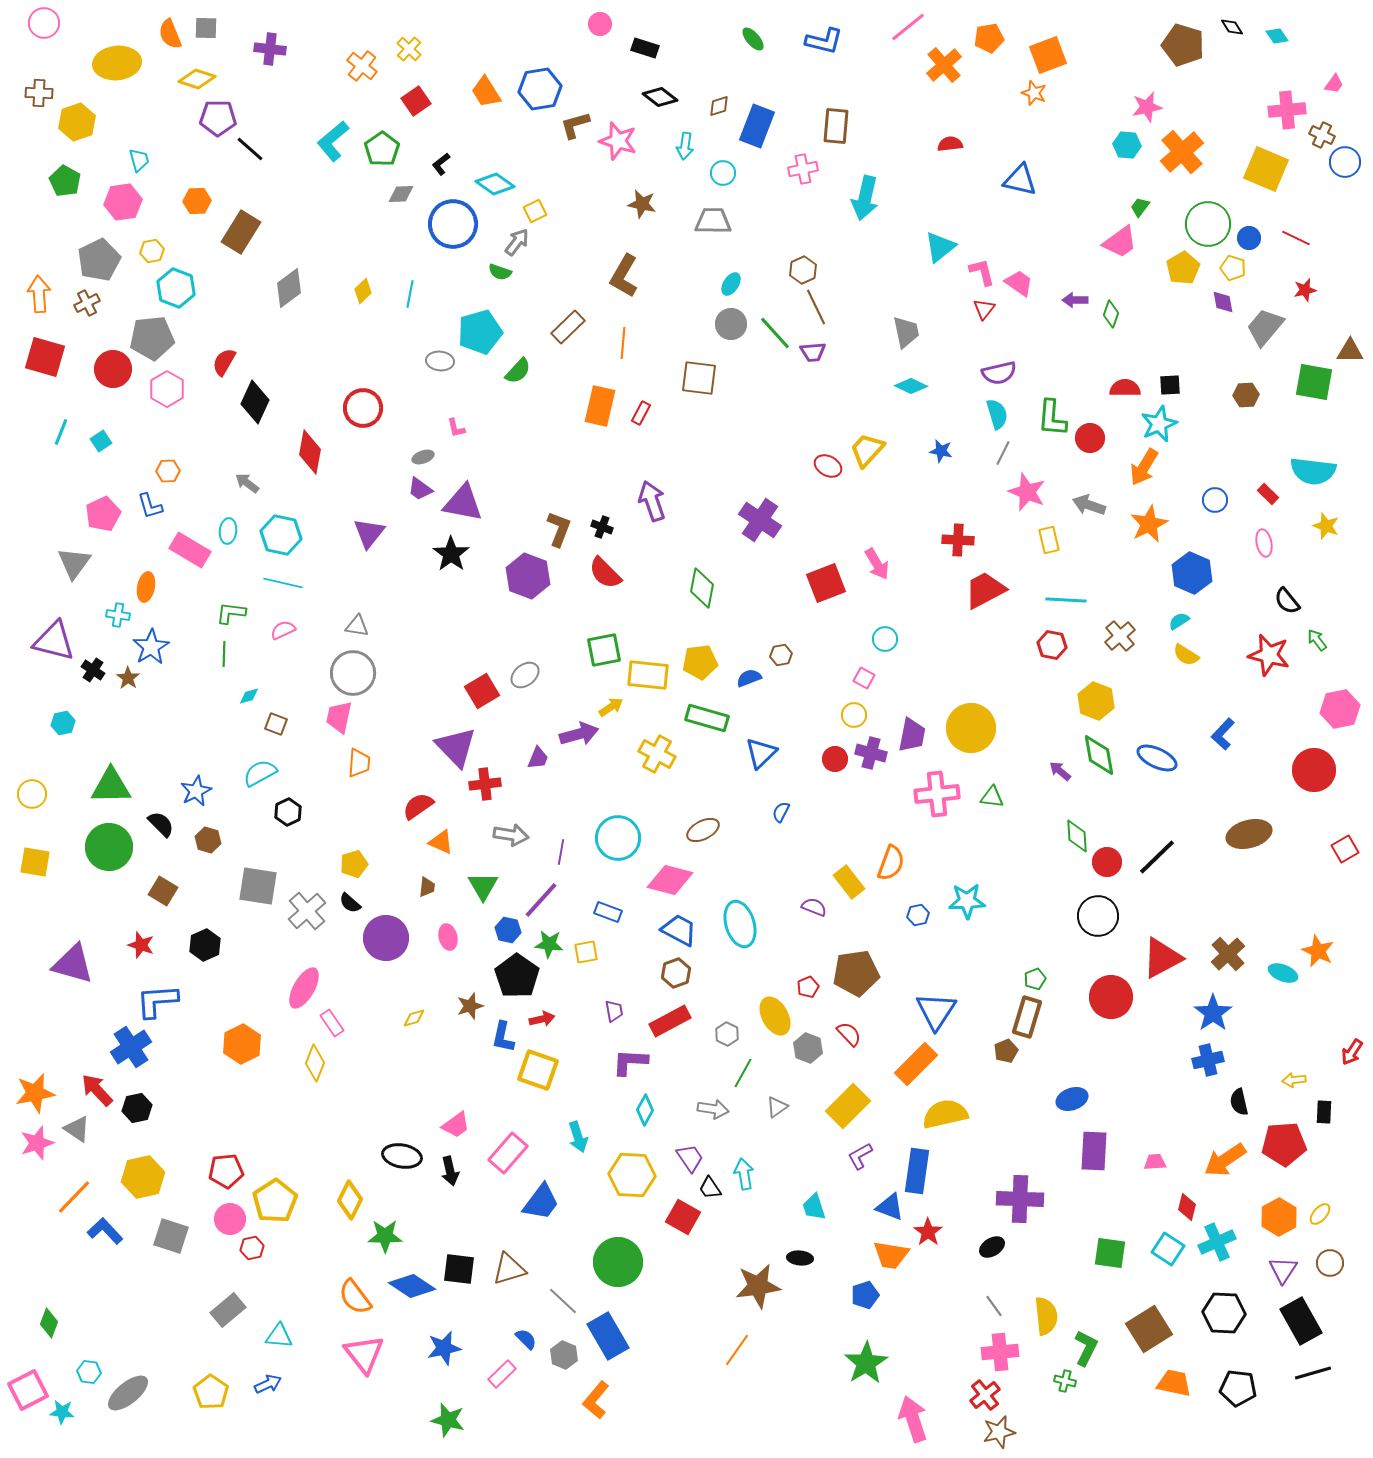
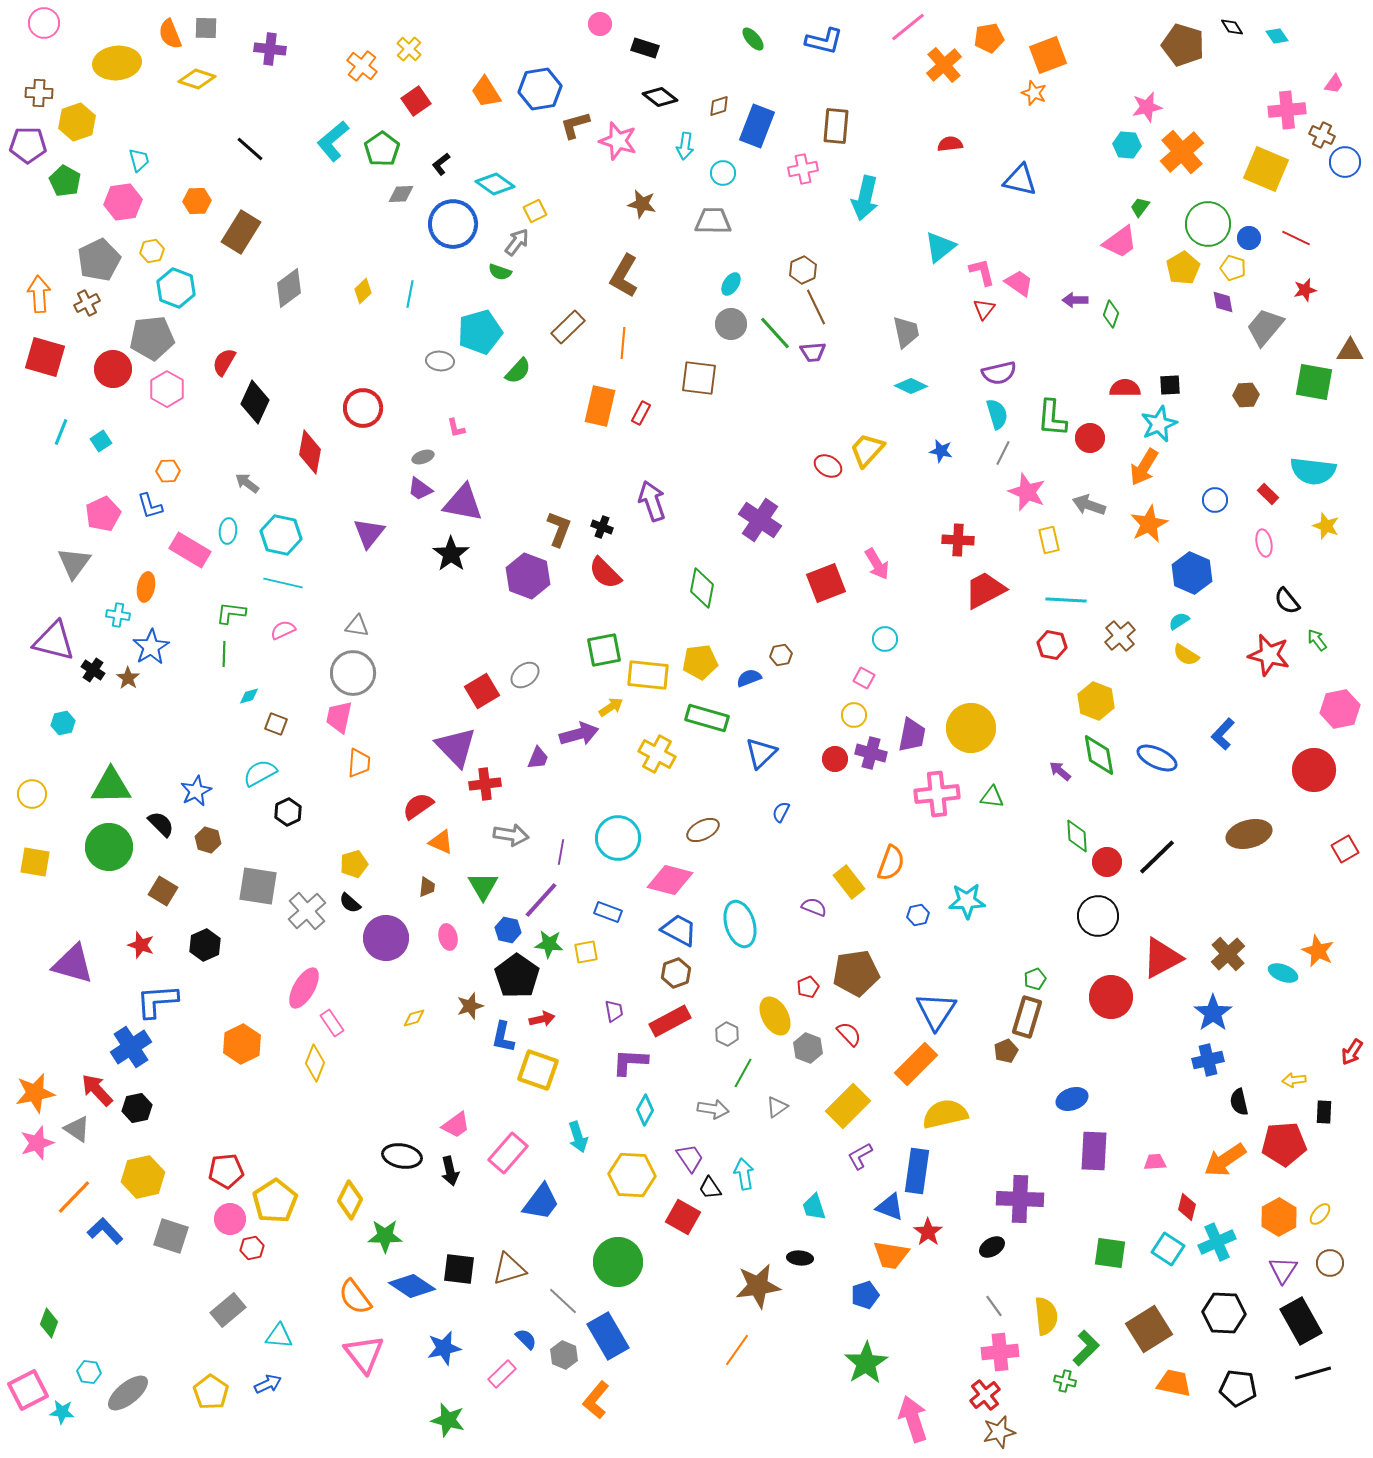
purple pentagon at (218, 118): moved 190 px left, 27 px down
green L-shape at (1086, 1348): rotated 18 degrees clockwise
